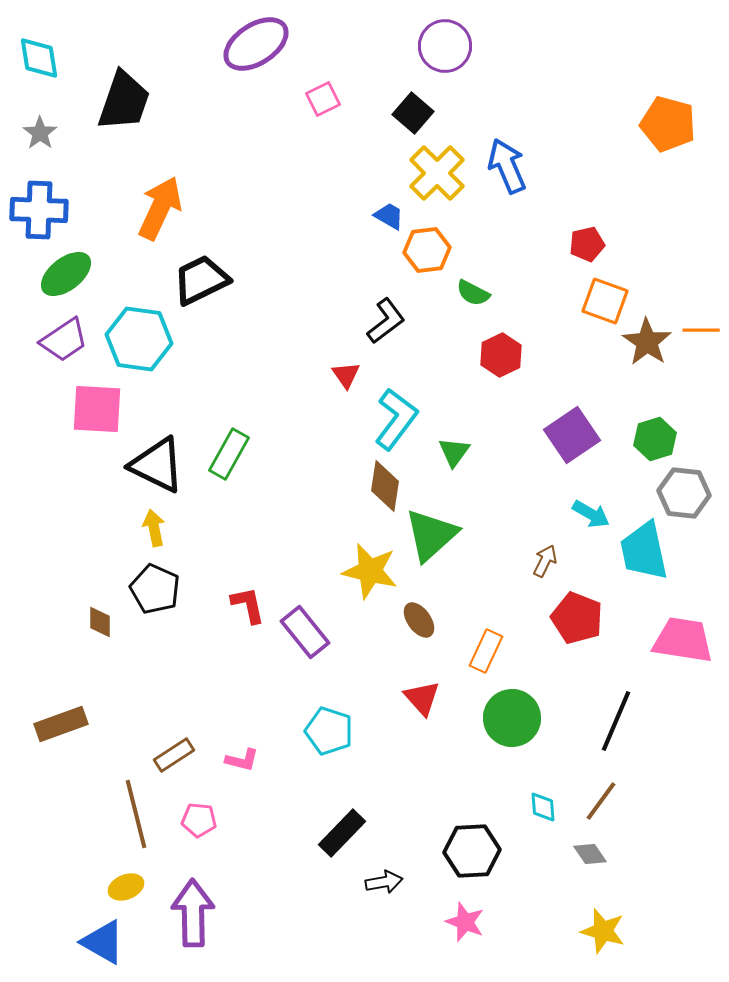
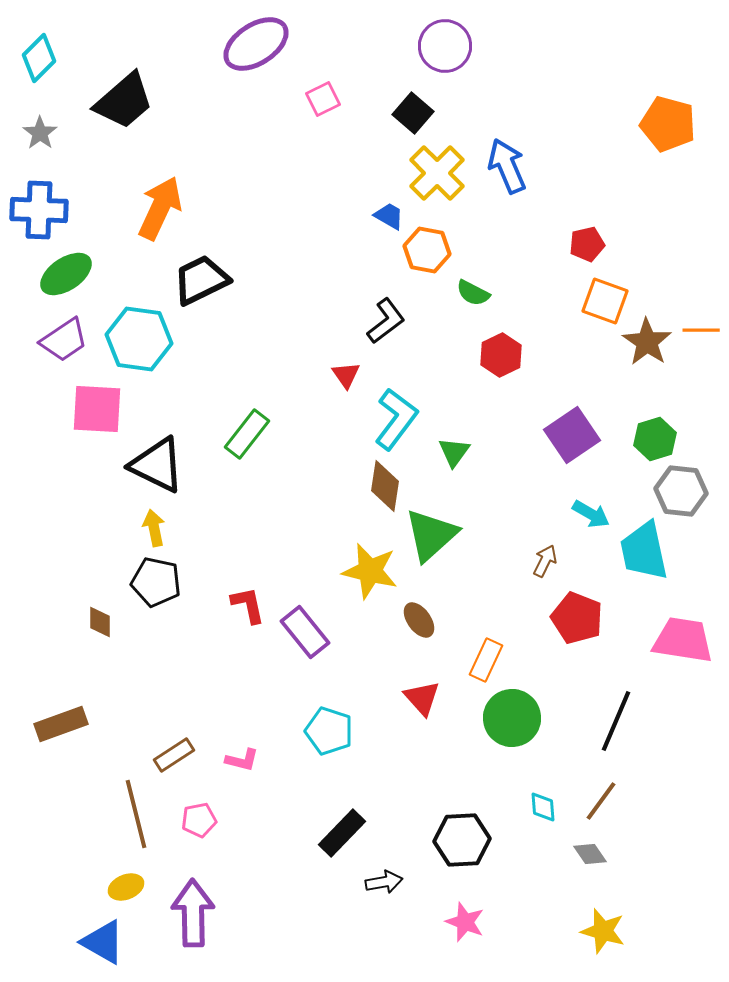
cyan diamond at (39, 58): rotated 54 degrees clockwise
black trapezoid at (124, 101): rotated 30 degrees clockwise
orange hexagon at (427, 250): rotated 18 degrees clockwise
green ellipse at (66, 274): rotated 4 degrees clockwise
green rectangle at (229, 454): moved 18 px right, 20 px up; rotated 9 degrees clockwise
gray hexagon at (684, 493): moved 3 px left, 2 px up
black pentagon at (155, 589): moved 1 px right, 7 px up; rotated 12 degrees counterclockwise
orange rectangle at (486, 651): moved 9 px down
pink pentagon at (199, 820): rotated 16 degrees counterclockwise
black hexagon at (472, 851): moved 10 px left, 11 px up
